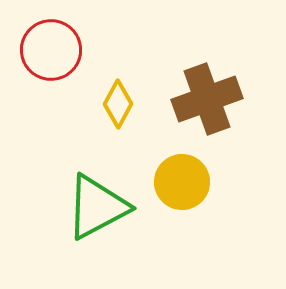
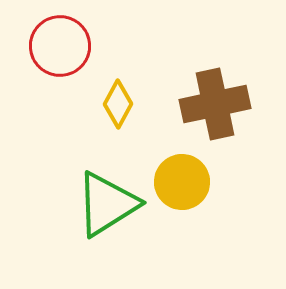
red circle: moved 9 px right, 4 px up
brown cross: moved 8 px right, 5 px down; rotated 8 degrees clockwise
green triangle: moved 10 px right, 3 px up; rotated 4 degrees counterclockwise
